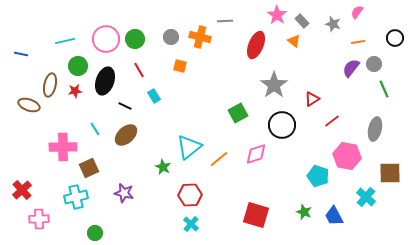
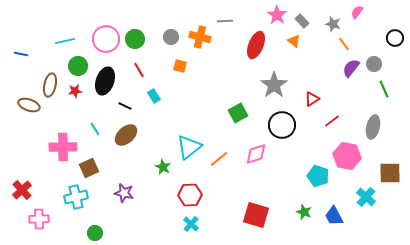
orange line at (358, 42): moved 14 px left, 2 px down; rotated 64 degrees clockwise
gray ellipse at (375, 129): moved 2 px left, 2 px up
